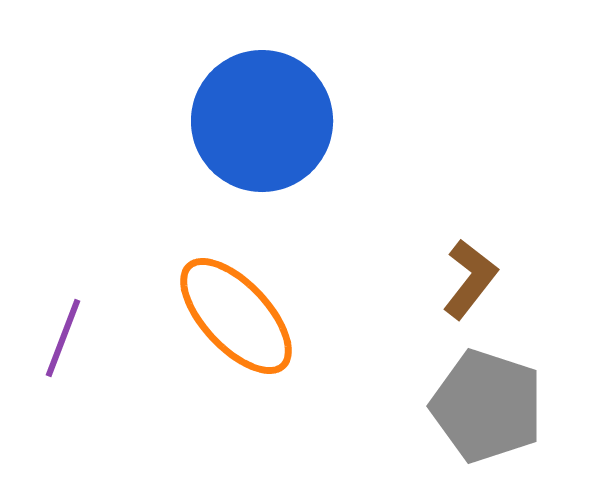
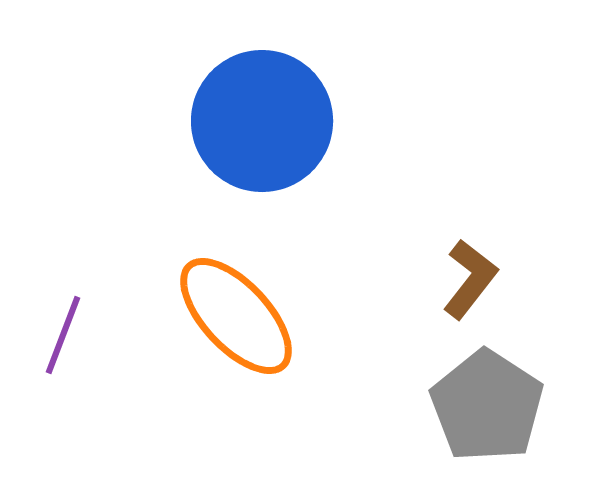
purple line: moved 3 px up
gray pentagon: rotated 15 degrees clockwise
